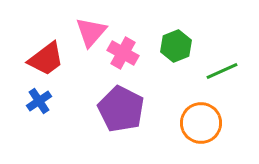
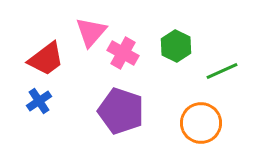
green hexagon: rotated 12 degrees counterclockwise
purple pentagon: moved 2 px down; rotated 9 degrees counterclockwise
